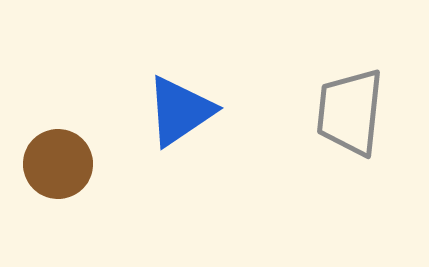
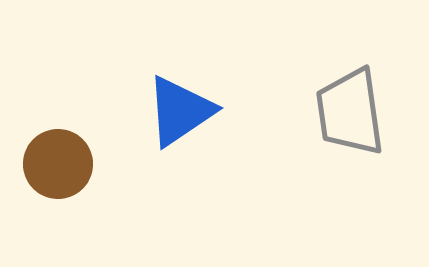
gray trapezoid: rotated 14 degrees counterclockwise
